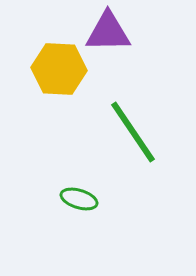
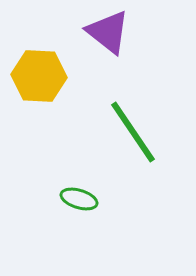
purple triangle: rotated 39 degrees clockwise
yellow hexagon: moved 20 px left, 7 px down
